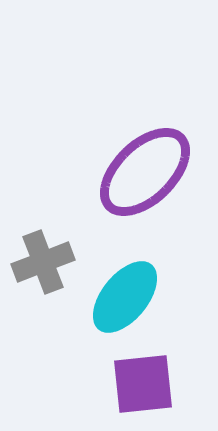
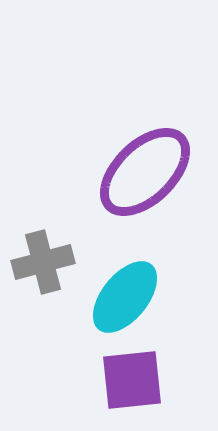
gray cross: rotated 6 degrees clockwise
purple square: moved 11 px left, 4 px up
